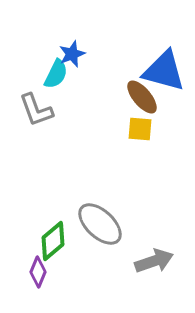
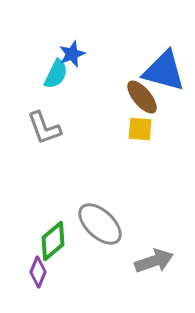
gray L-shape: moved 8 px right, 18 px down
